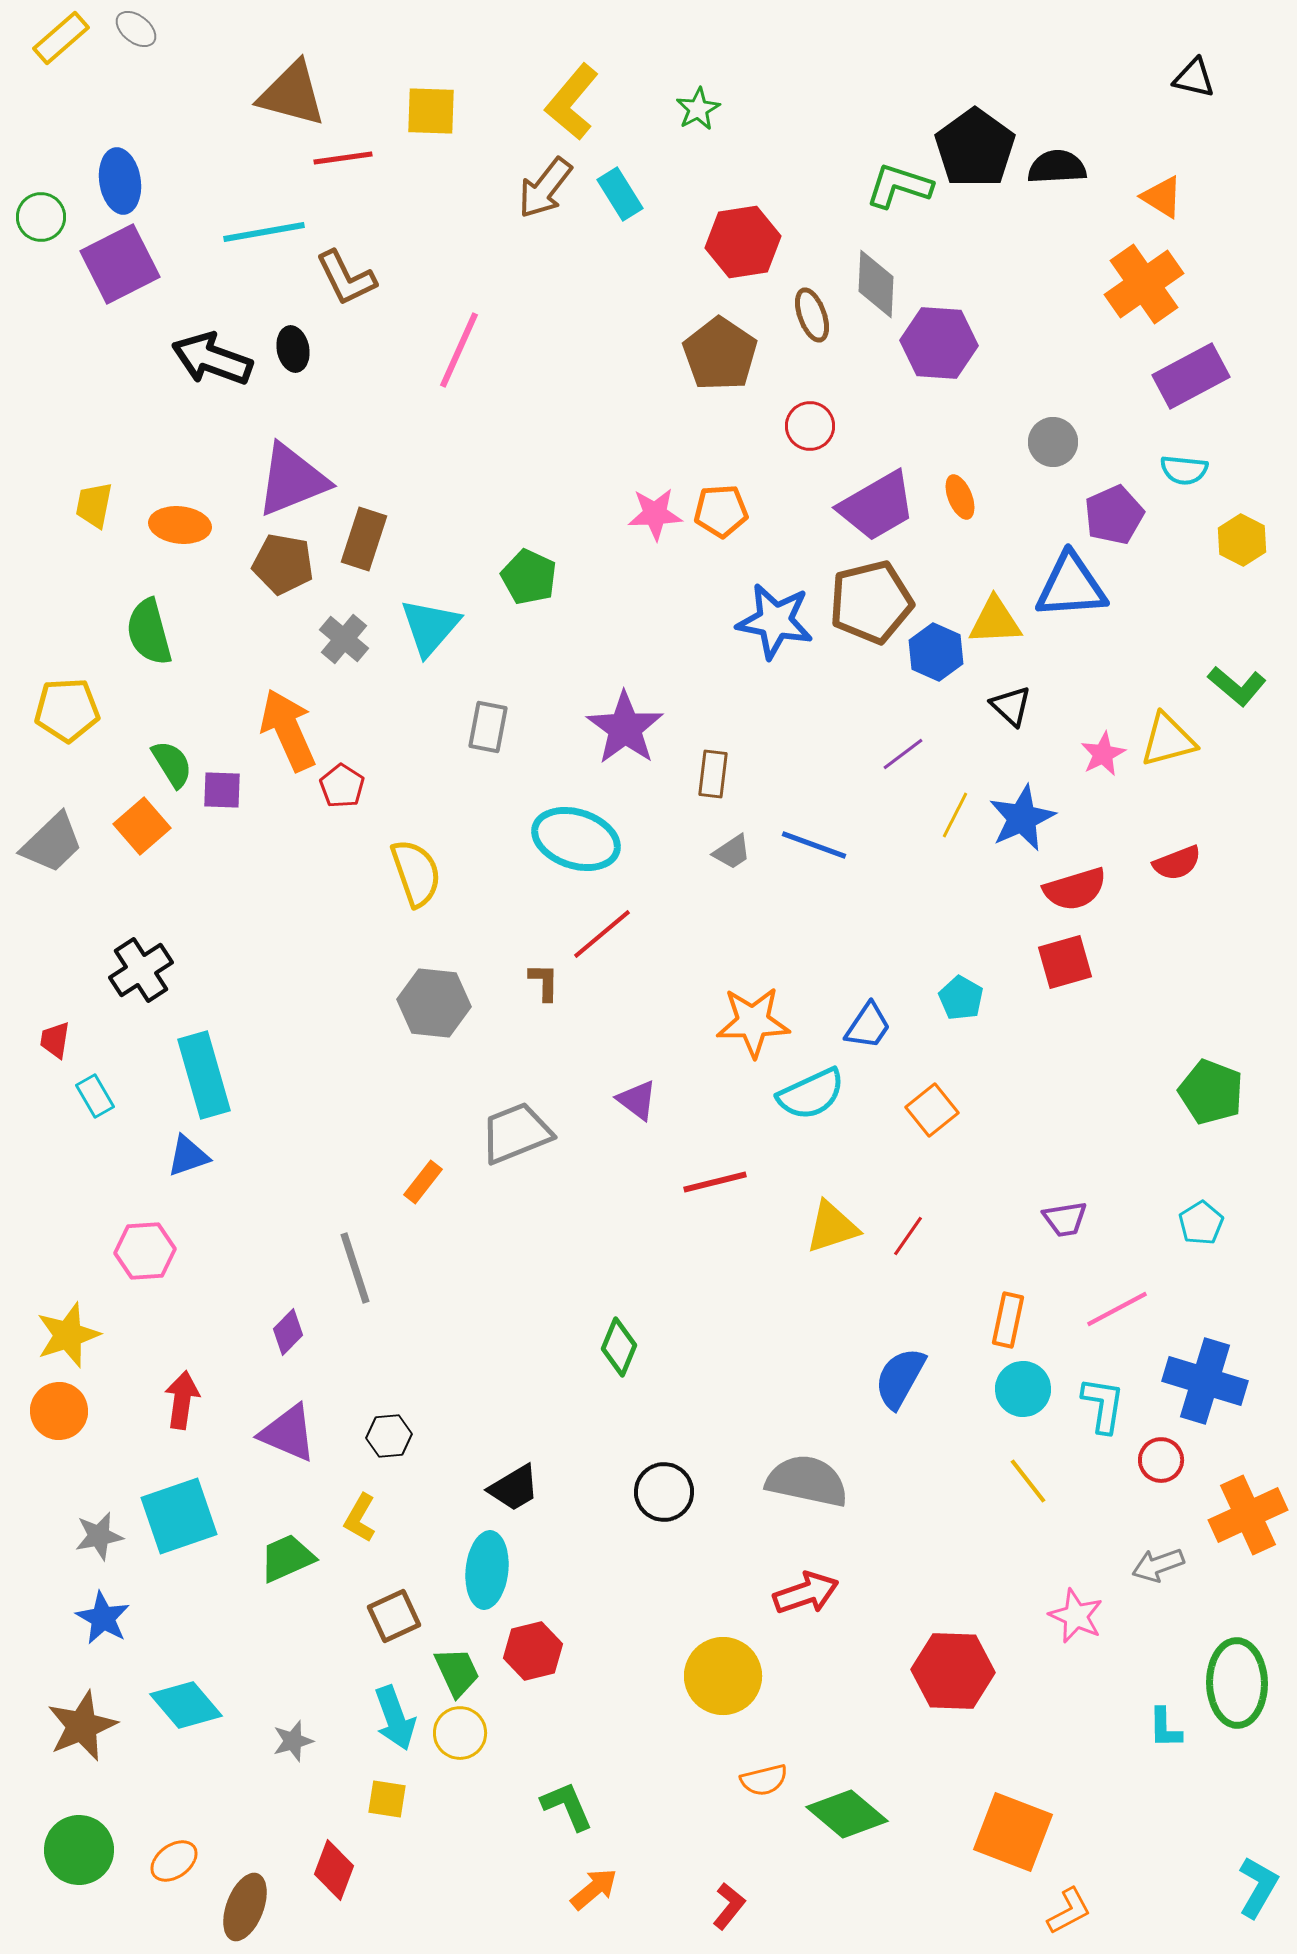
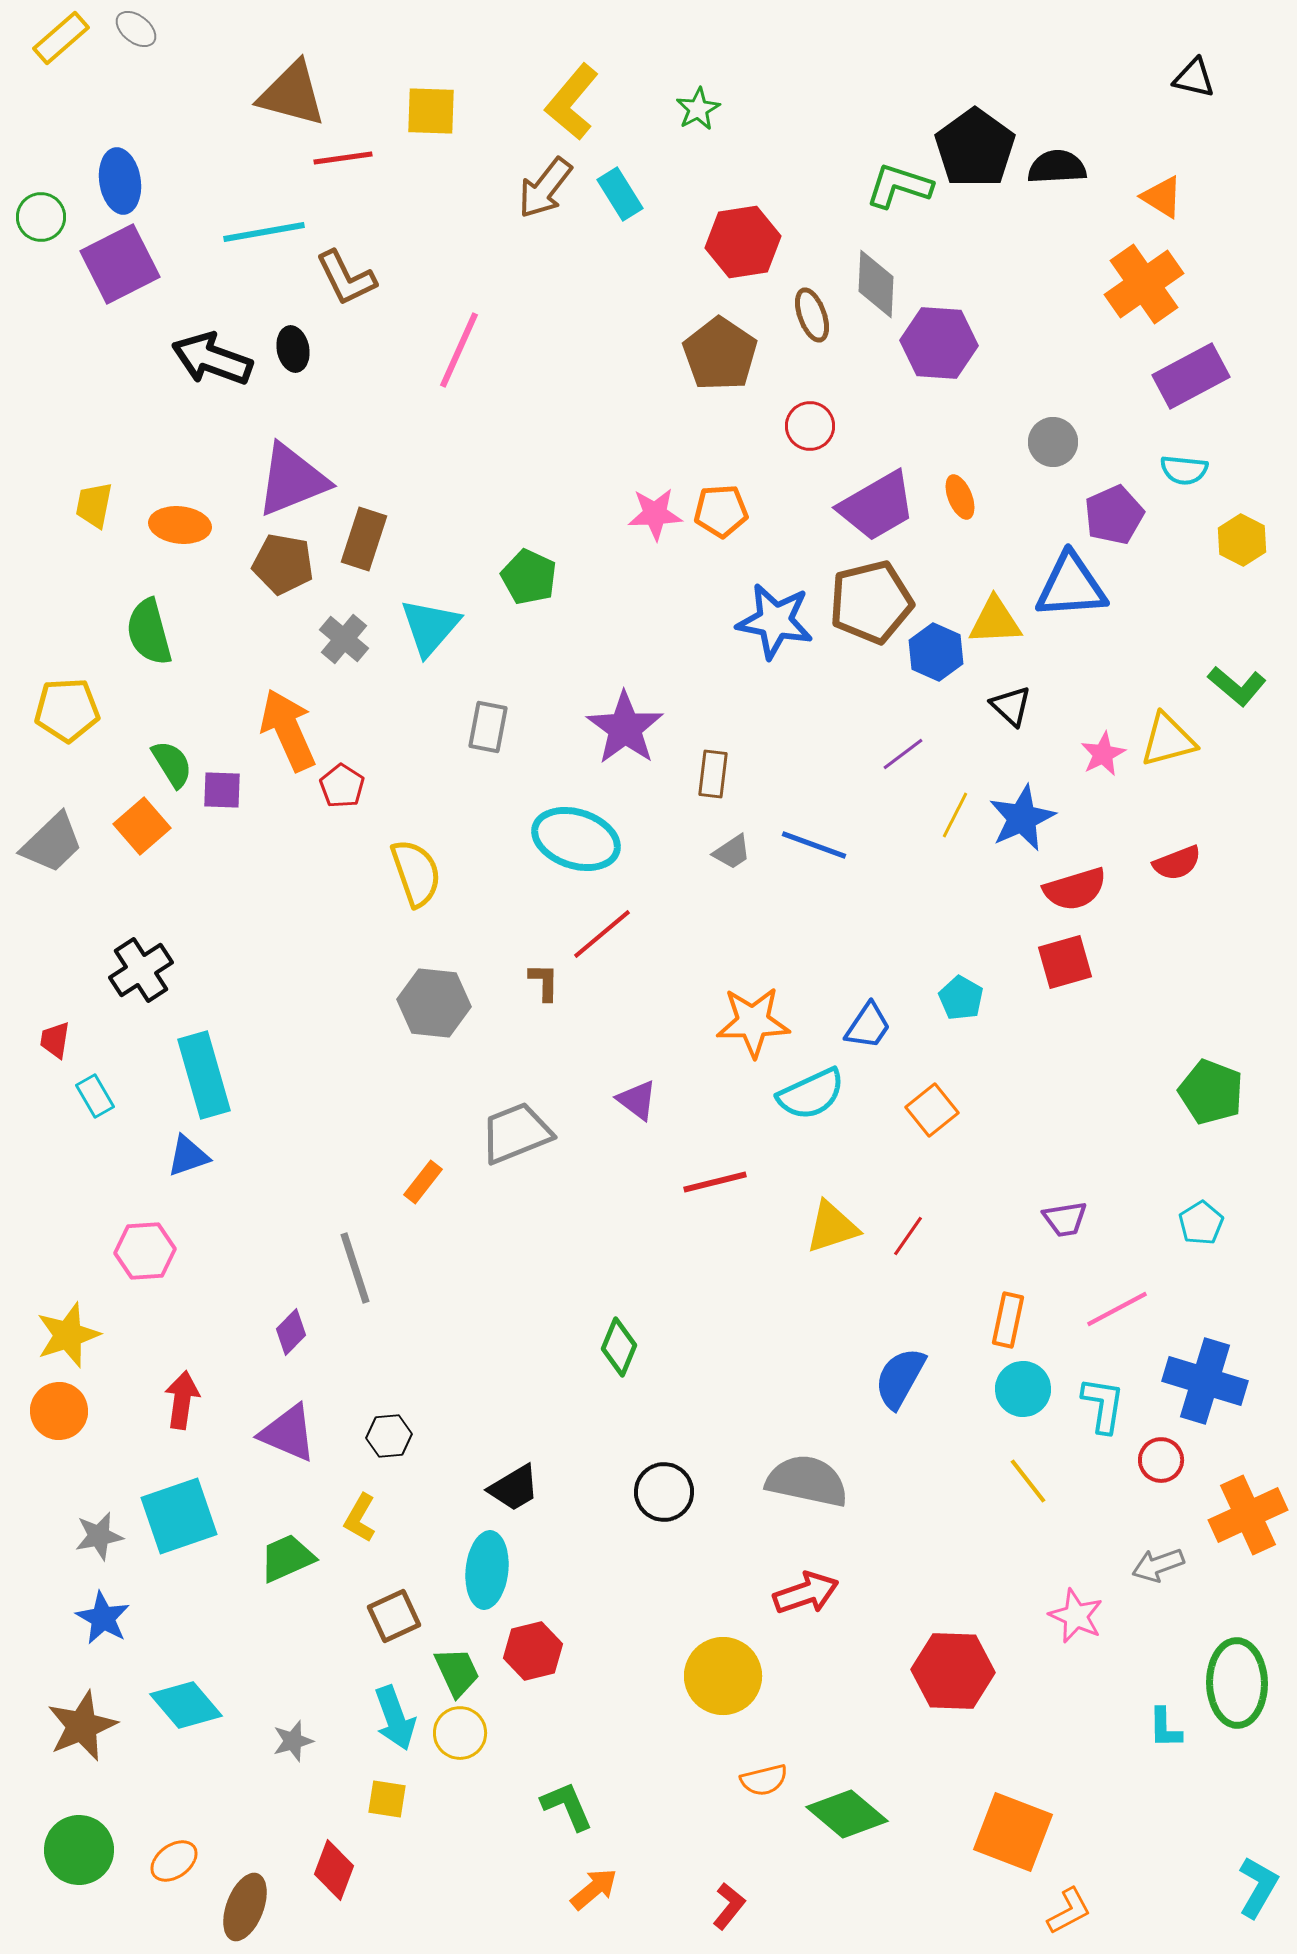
purple diamond at (288, 1332): moved 3 px right
